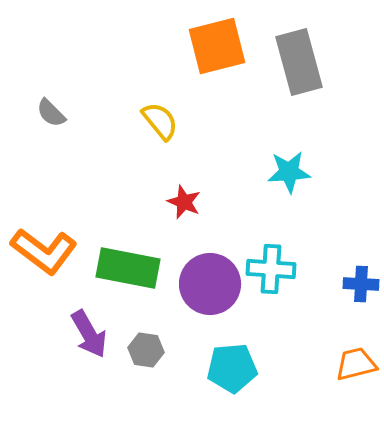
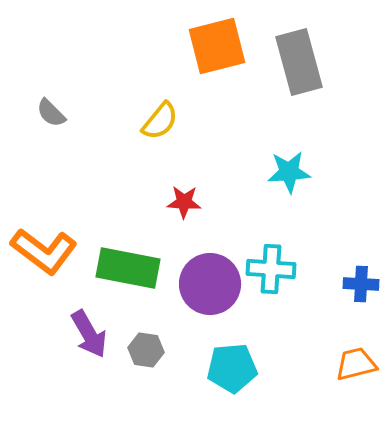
yellow semicircle: rotated 78 degrees clockwise
red star: rotated 20 degrees counterclockwise
